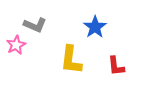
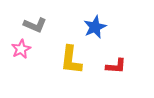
blue star: rotated 10 degrees clockwise
pink star: moved 5 px right, 4 px down
red L-shape: rotated 80 degrees counterclockwise
